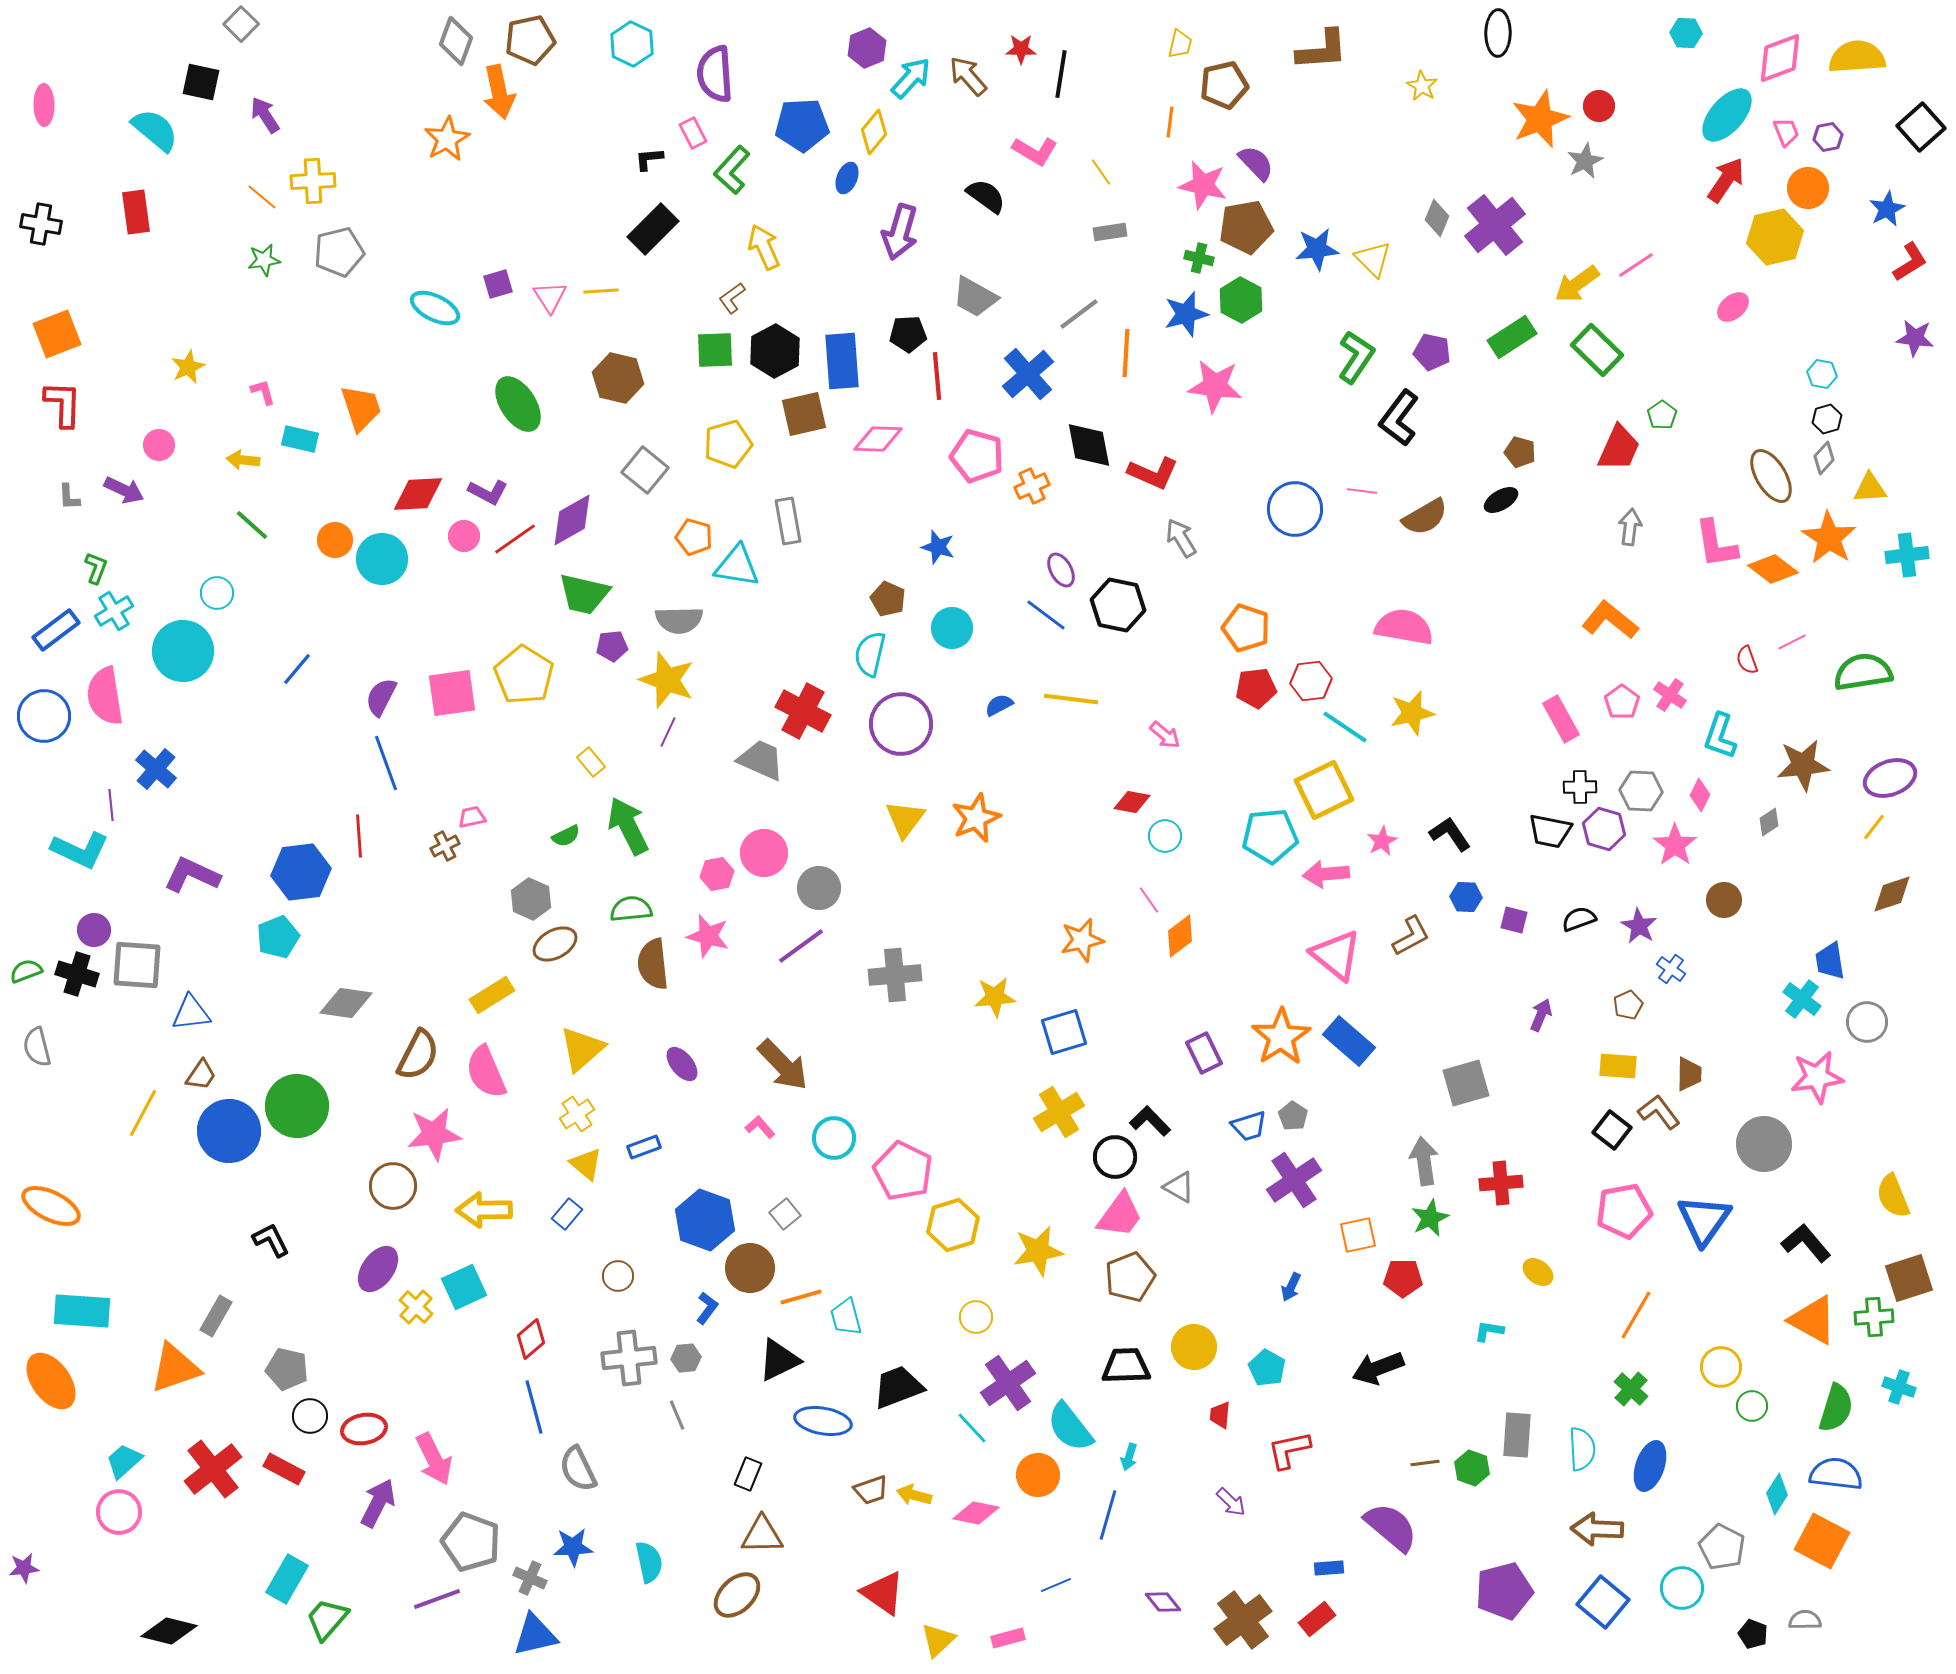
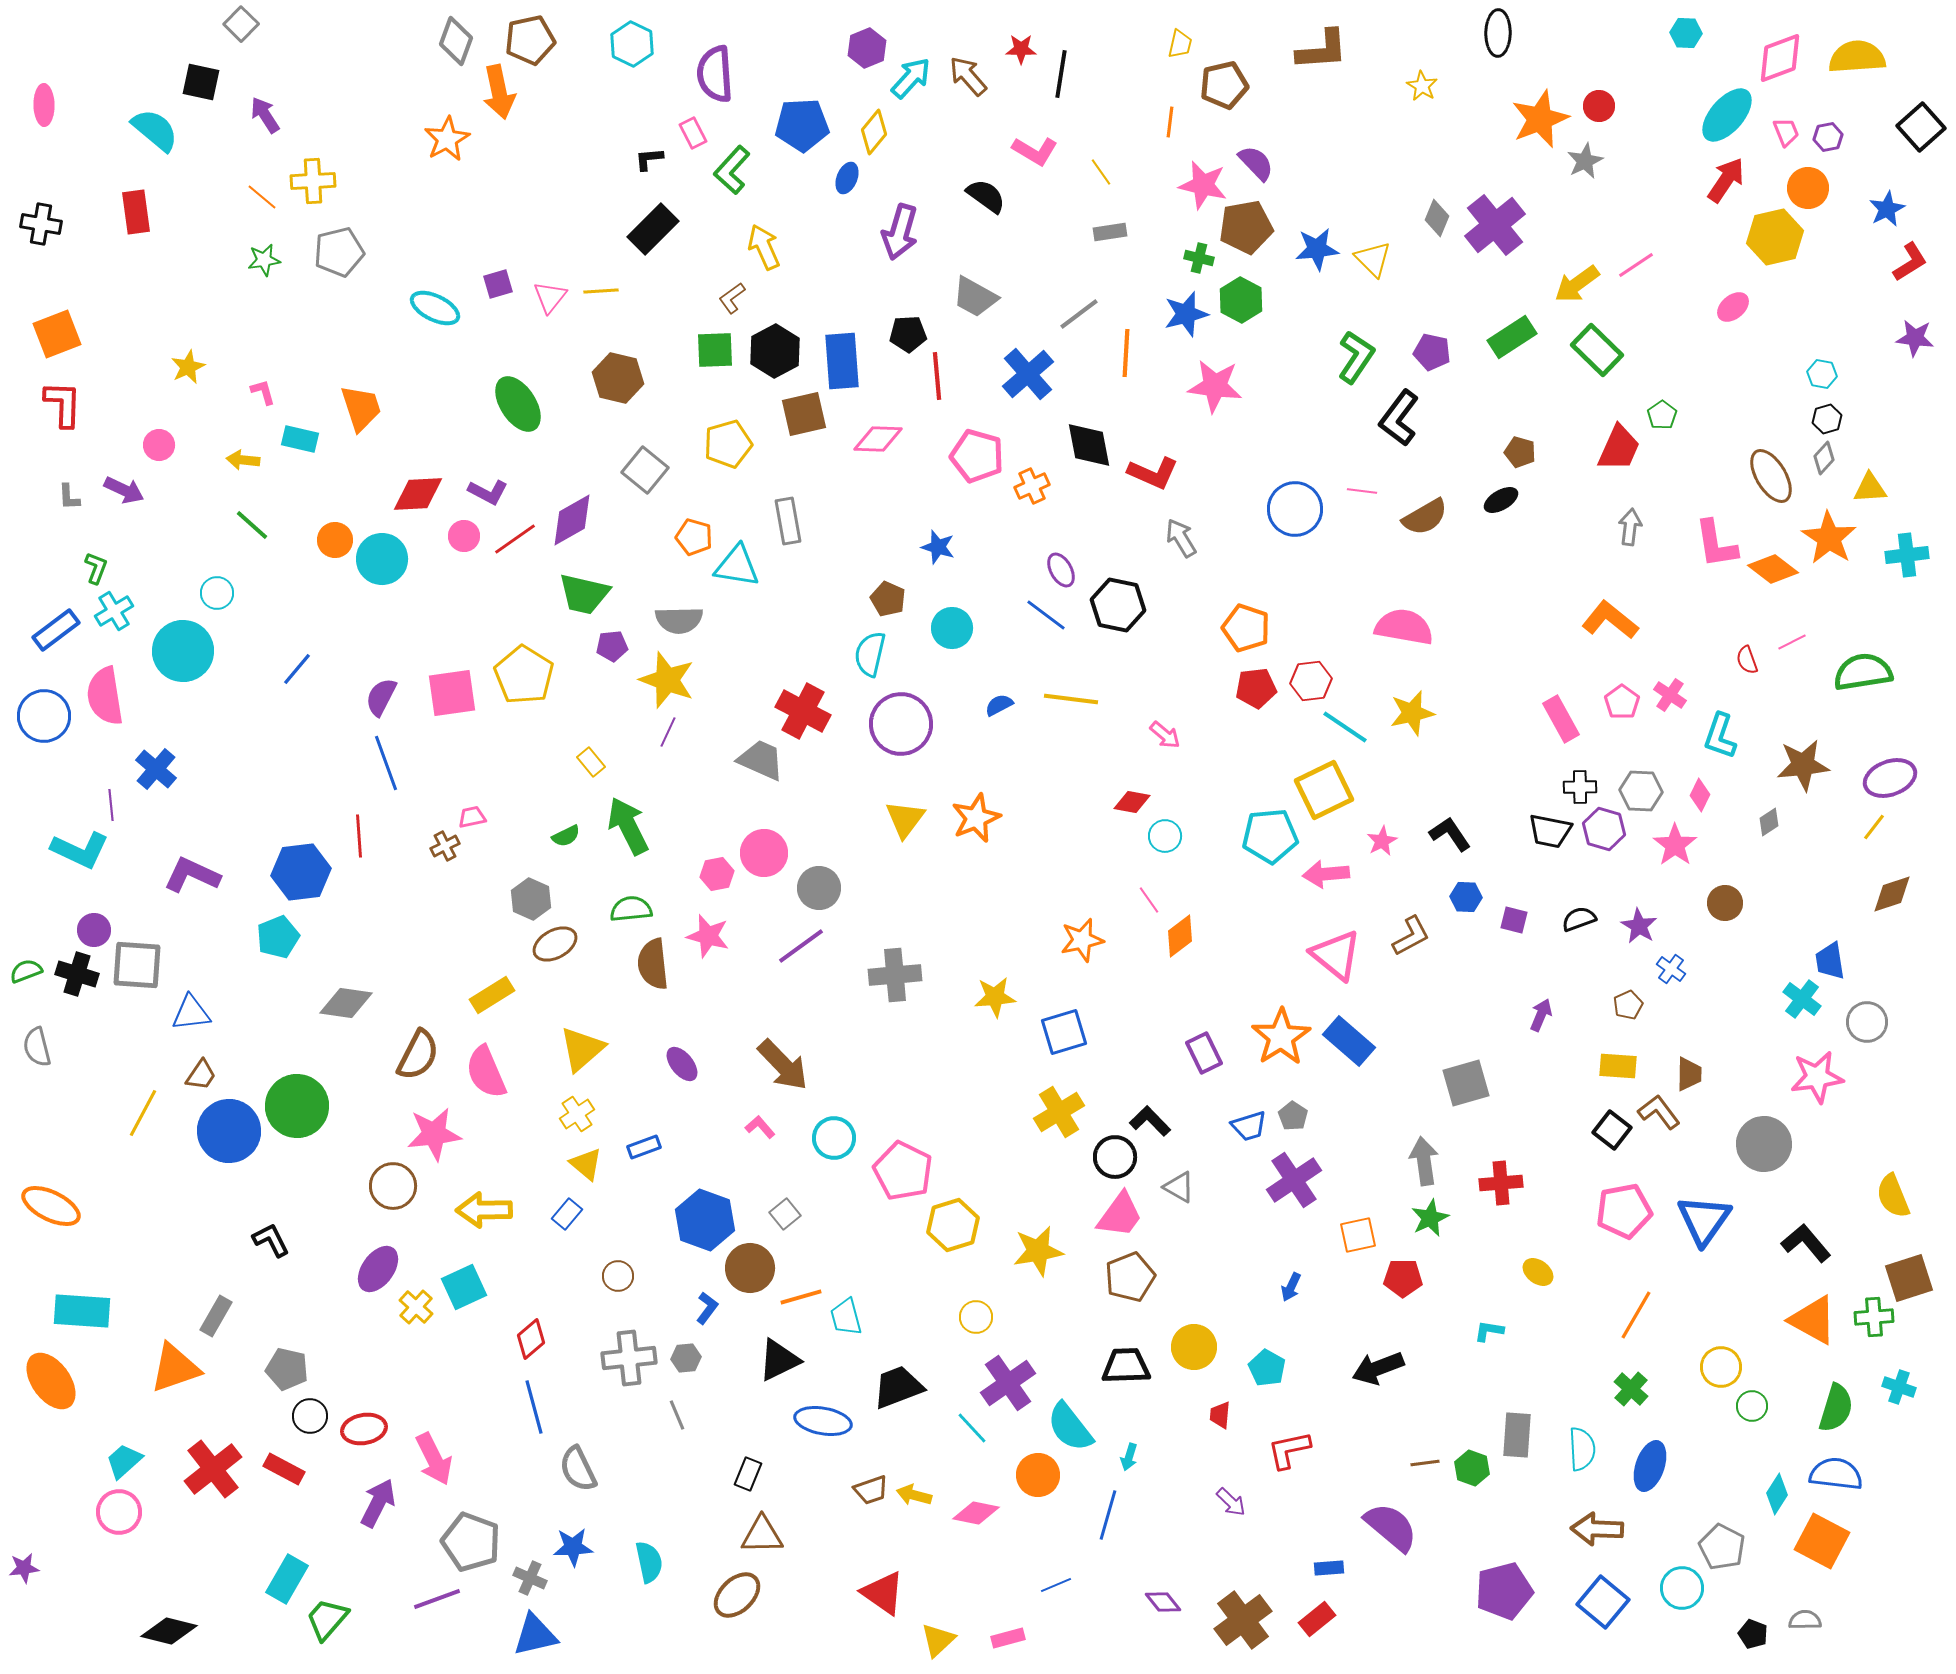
pink triangle at (550, 297): rotated 12 degrees clockwise
brown circle at (1724, 900): moved 1 px right, 3 px down
